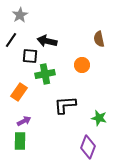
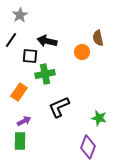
brown semicircle: moved 1 px left, 1 px up
orange circle: moved 13 px up
black L-shape: moved 6 px left, 2 px down; rotated 20 degrees counterclockwise
